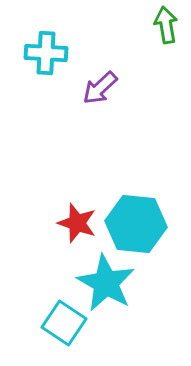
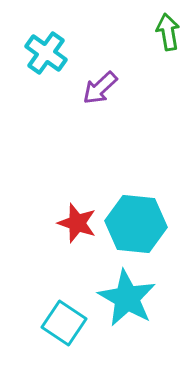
green arrow: moved 2 px right, 7 px down
cyan cross: rotated 33 degrees clockwise
cyan star: moved 21 px right, 15 px down
